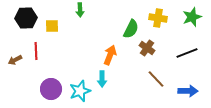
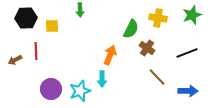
green star: moved 2 px up
brown line: moved 1 px right, 2 px up
